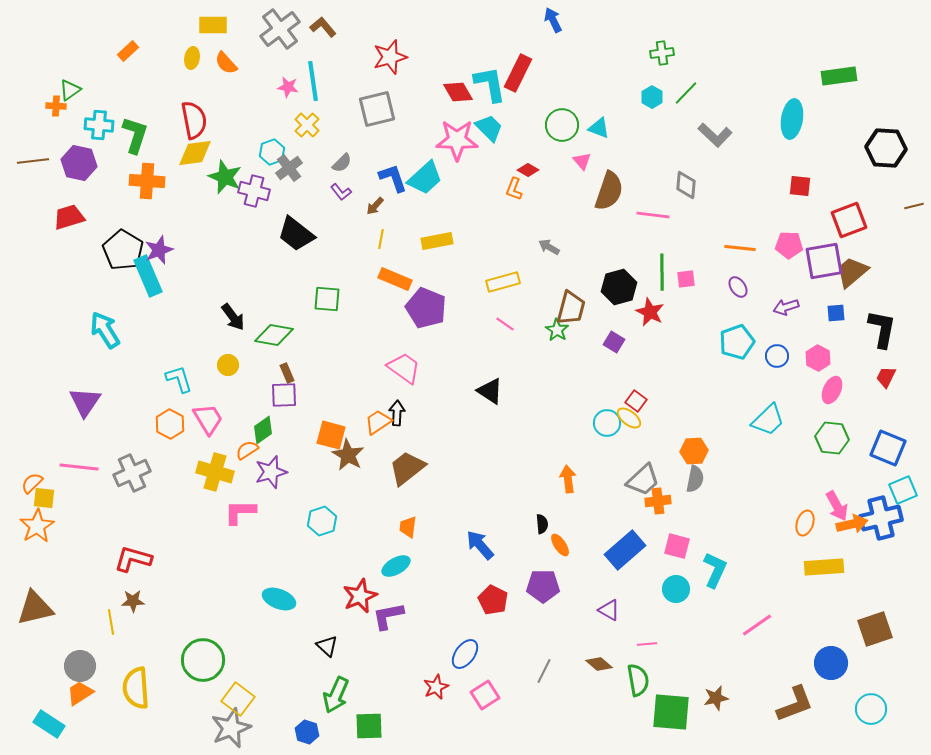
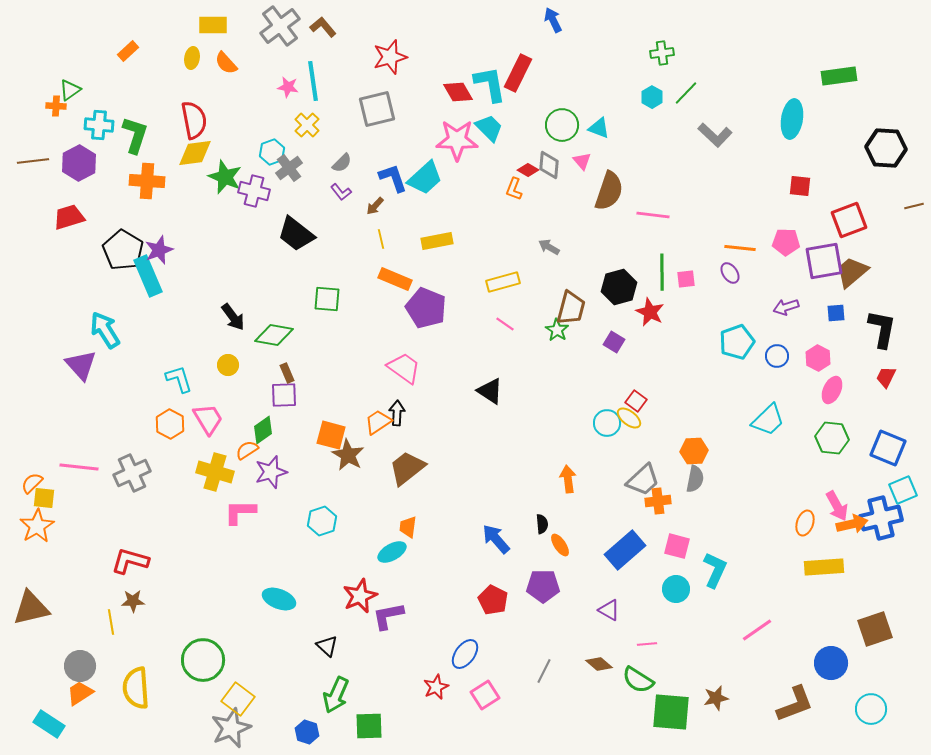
gray cross at (280, 29): moved 3 px up
purple hexagon at (79, 163): rotated 20 degrees clockwise
gray diamond at (686, 185): moved 137 px left, 20 px up
yellow line at (381, 239): rotated 24 degrees counterclockwise
pink pentagon at (789, 245): moved 3 px left, 3 px up
purple ellipse at (738, 287): moved 8 px left, 14 px up
purple triangle at (85, 402): moved 4 px left, 37 px up; rotated 16 degrees counterclockwise
blue arrow at (480, 545): moved 16 px right, 6 px up
red L-shape at (133, 559): moved 3 px left, 2 px down
cyan ellipse at (396, 566): moved 4 px left, 14 px up
brown triangle at (35, 608): moved 4 px left
pink line at (757, 625): moved 5 px down
green semicircle at (638, 680): rotated 132 degrees clockwise
